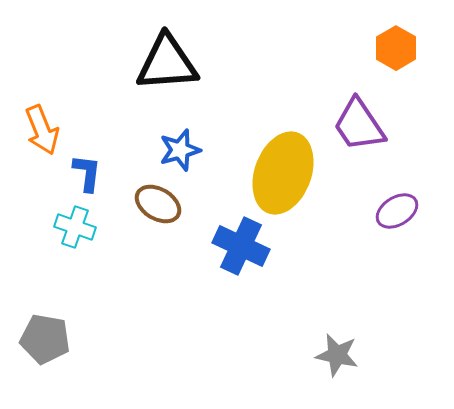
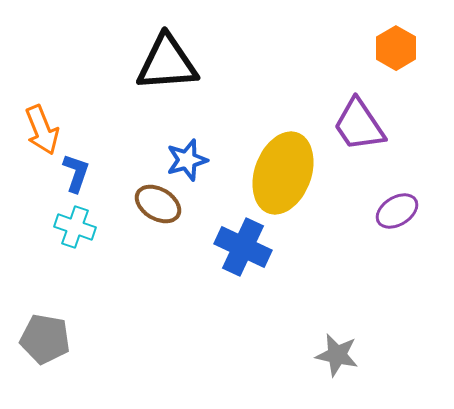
blue star: moved 7 px right, 10 px down
blue L-shape: moved 11 px left; rotated 12 degrees clockwise
blue cross: moved 2 px right, 1 px down
